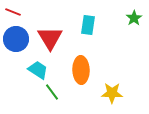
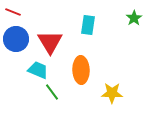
red triangle: moved 4 px down
cyan trapezoid: rotated 10 degrees counterclockwise
